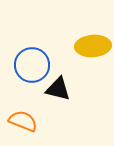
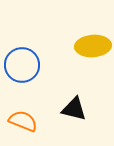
blue circle: moved 10 px left
black triangle: moved 16 px right, 20 px down
